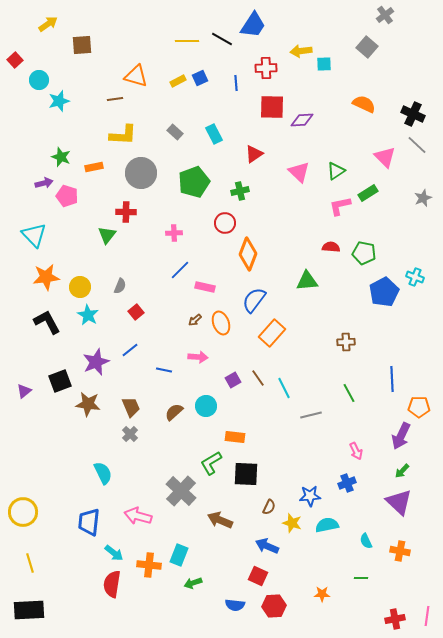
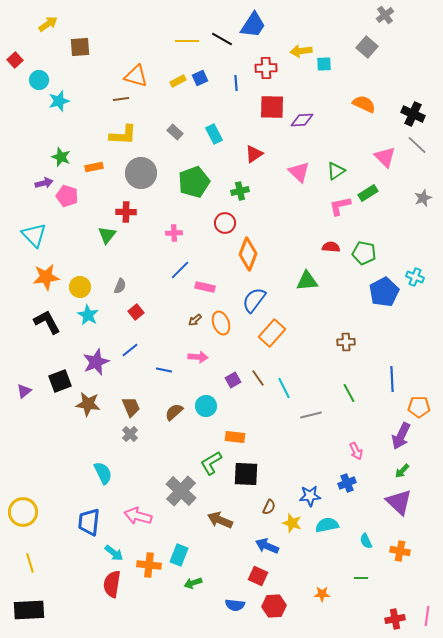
brown square at (82, 45): moved 2 px left, 2 px down
brown line at (115, 99): moved 6 px right
